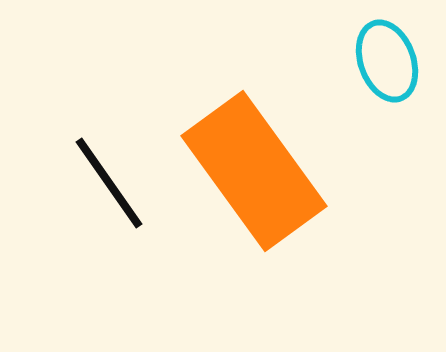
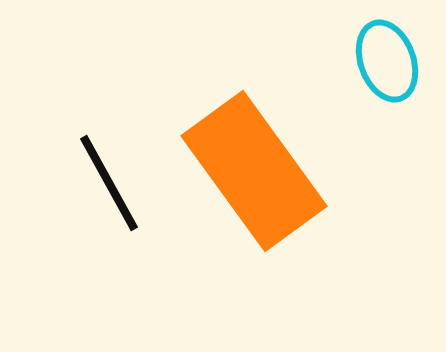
black line: rotated 6 degrees clockwise
